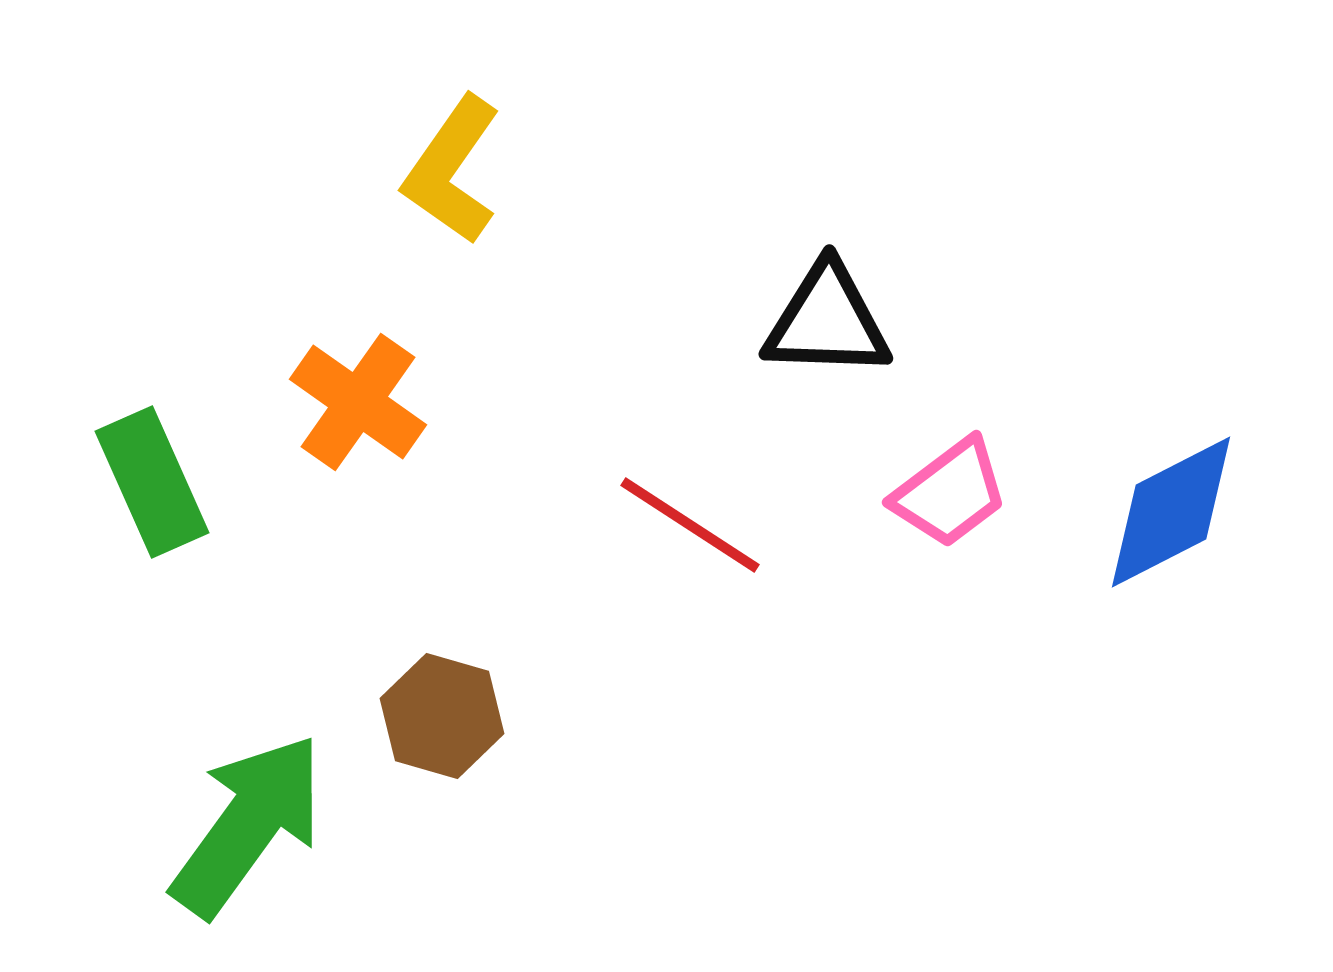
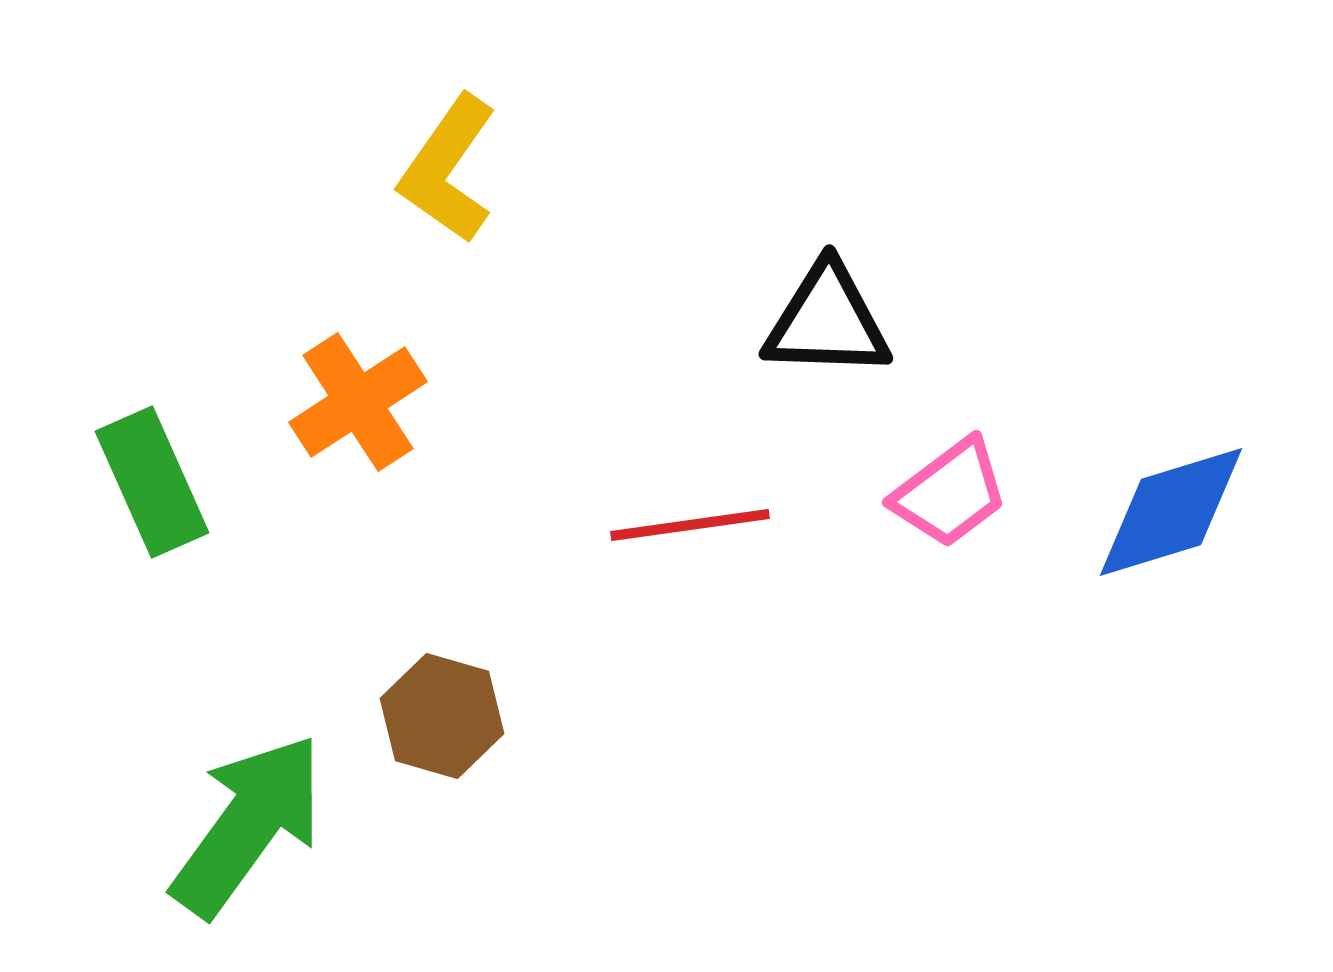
yellow L-shape: moved 4 px left, 1 px up
orange cross: rotated 22 degrees clockwise
blue diamond: rotated 10 degrees clockwise
red line: rotated 41 degrees counterclockwise
